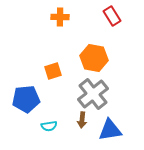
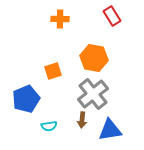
orange cross: moved 2 px down
blue pentagon: rotated 16 degrees counterclockwise
